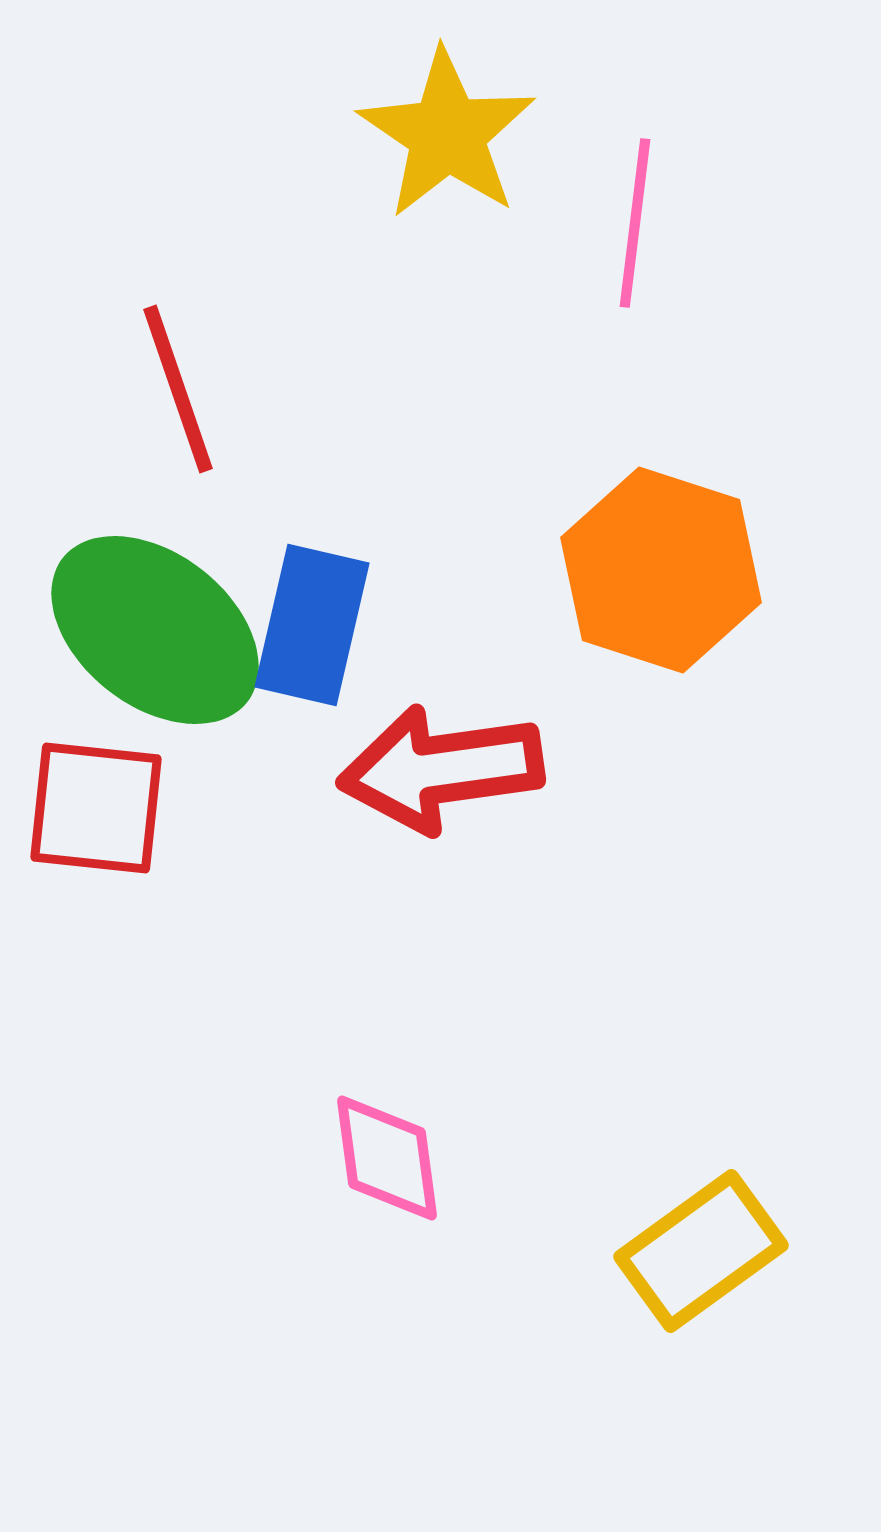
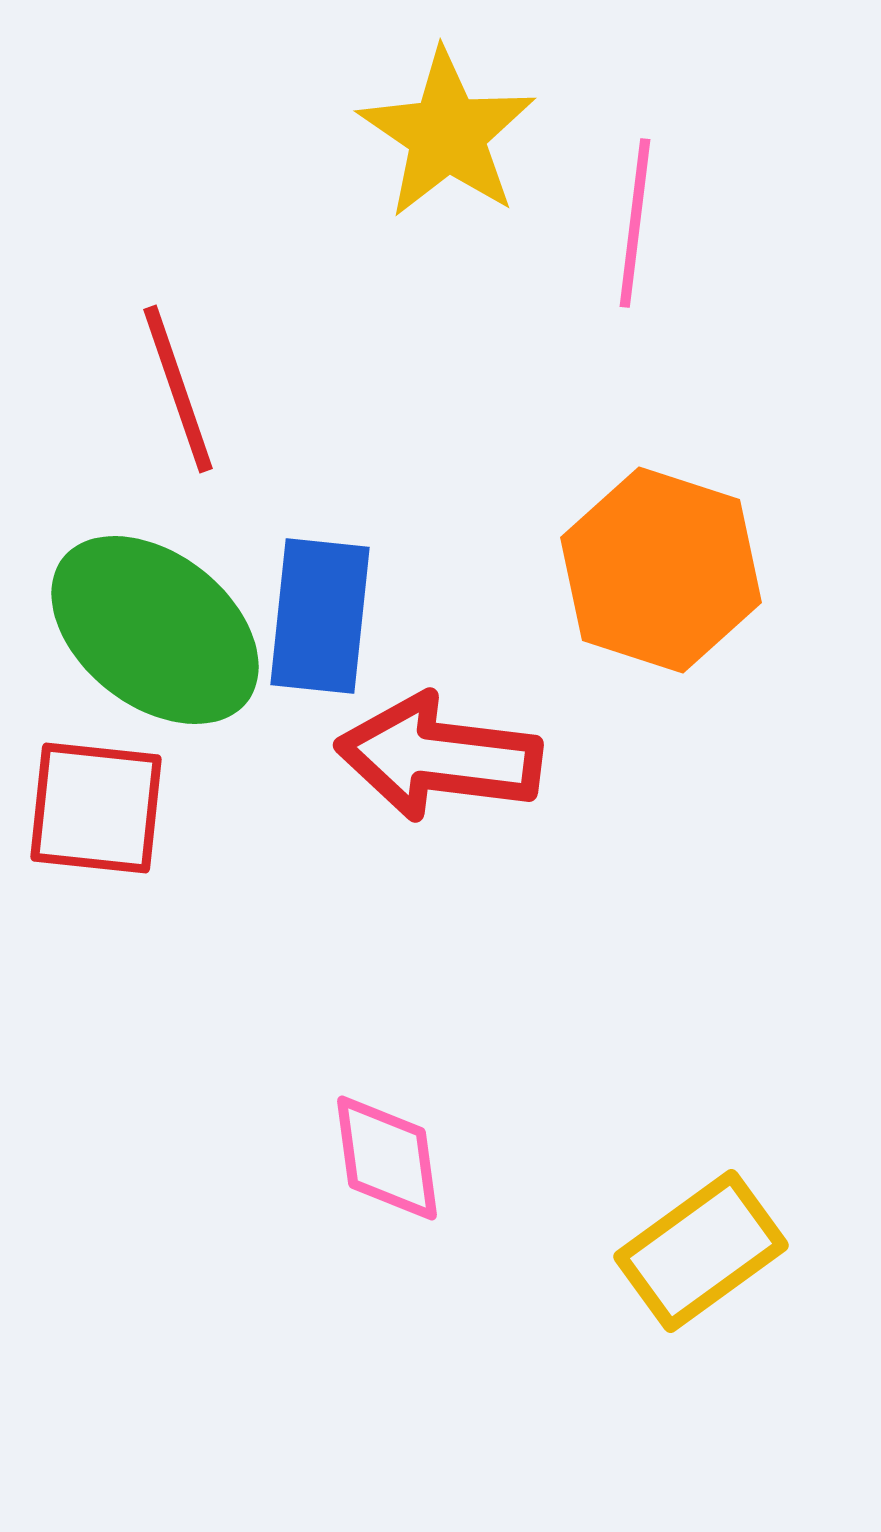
blue rectangle: moved 8 px right, 9 px up; rotated 7 degrees counterclockwise
red arrow: moved 2 px left, 12 px up; rotated 15 degrees clockwise
